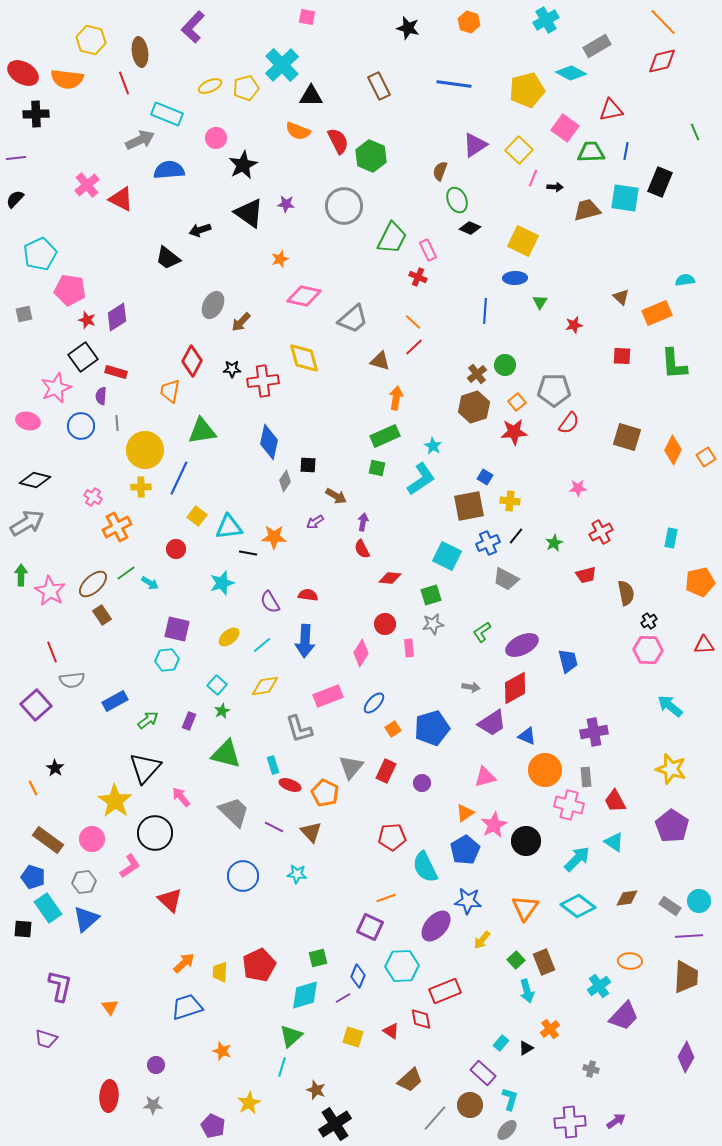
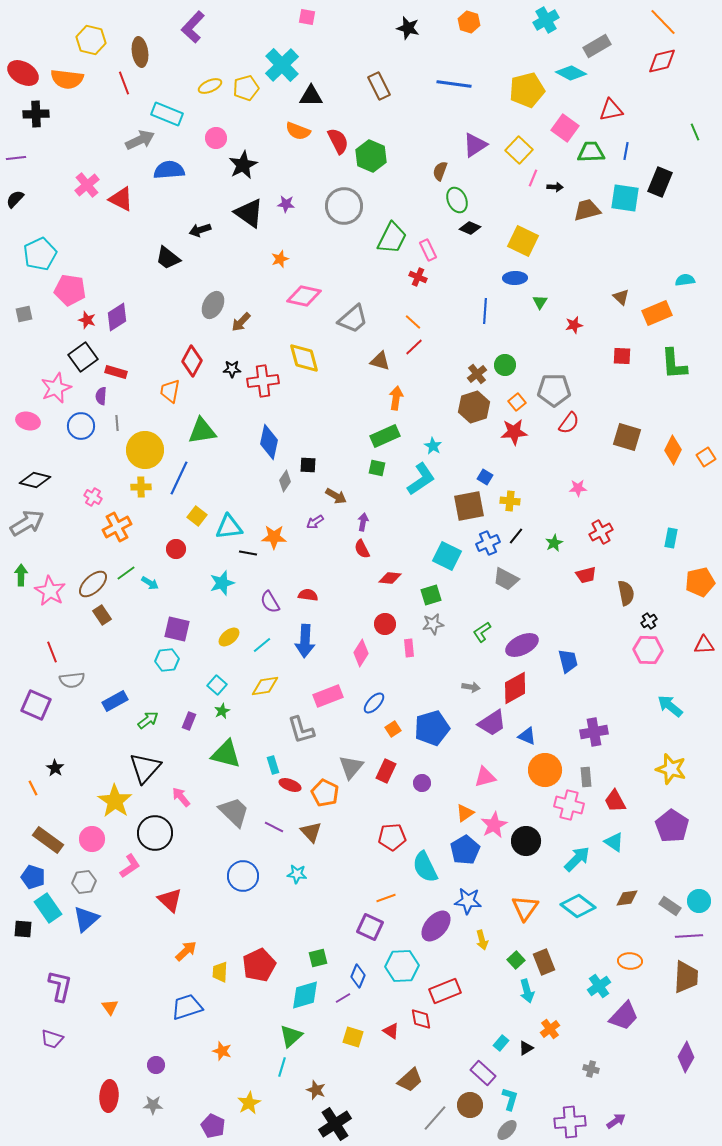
purple square at (36, 705): rotated 24 degrees counterclockwise
gray L-shape at (299, 729): moved 2 px right, 1 px down
yellow arrow at (482, 940): rotated 54 degrees counterclockwise
orange arrow at (184, 963): moved 2 px right, 12 px up
purple trapezoid at (46, 1039): moved 6 px right
